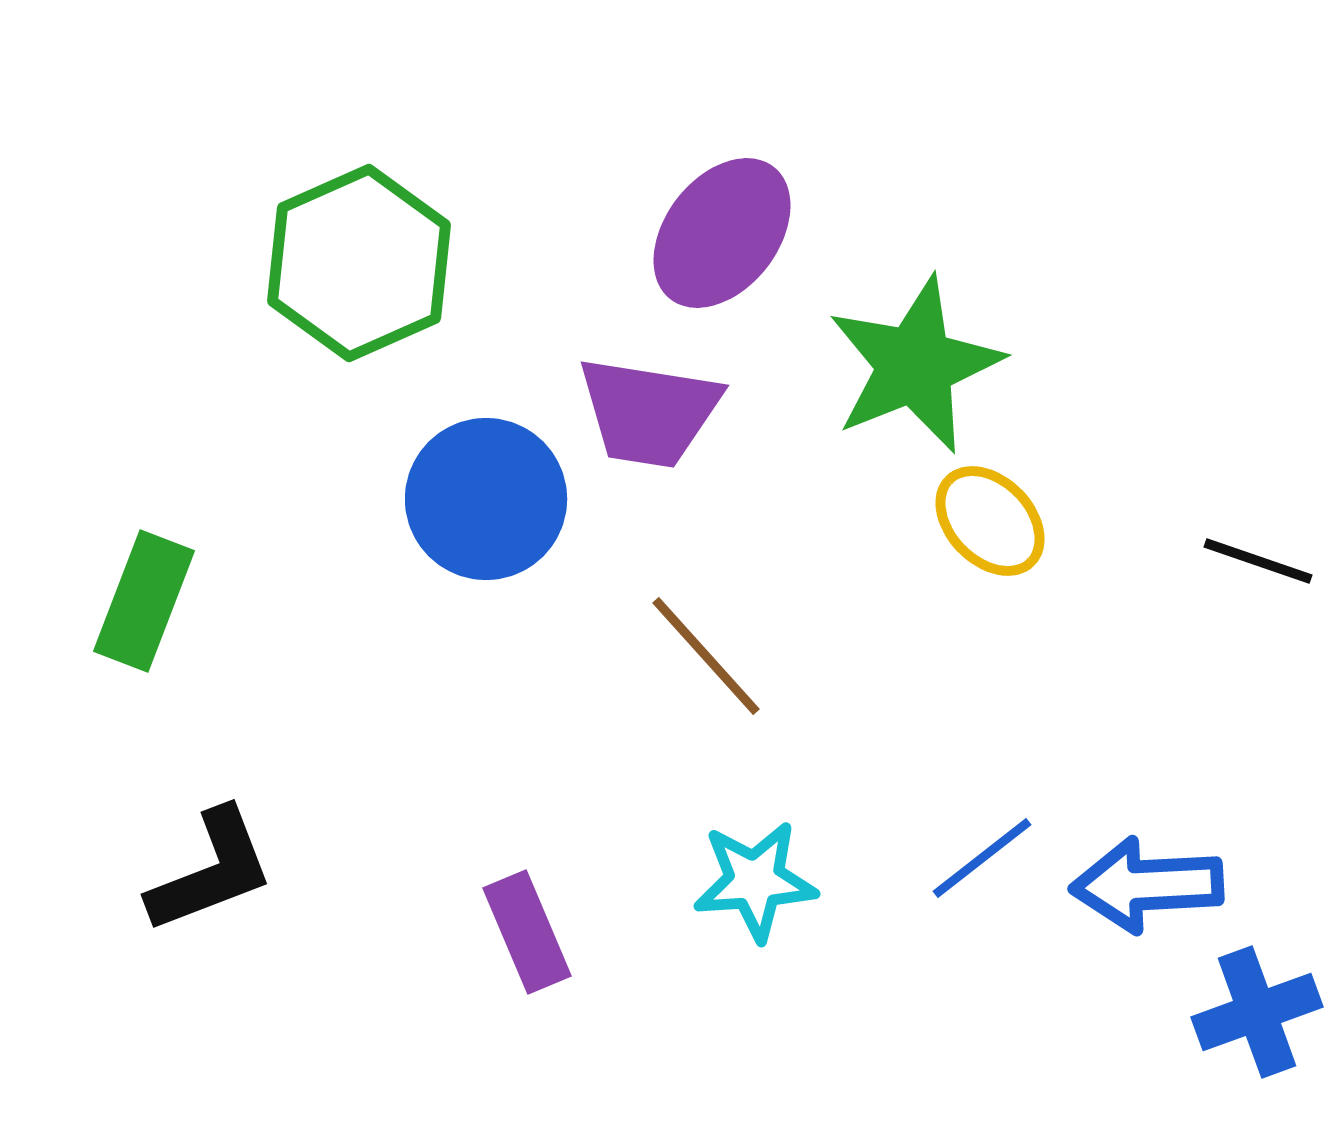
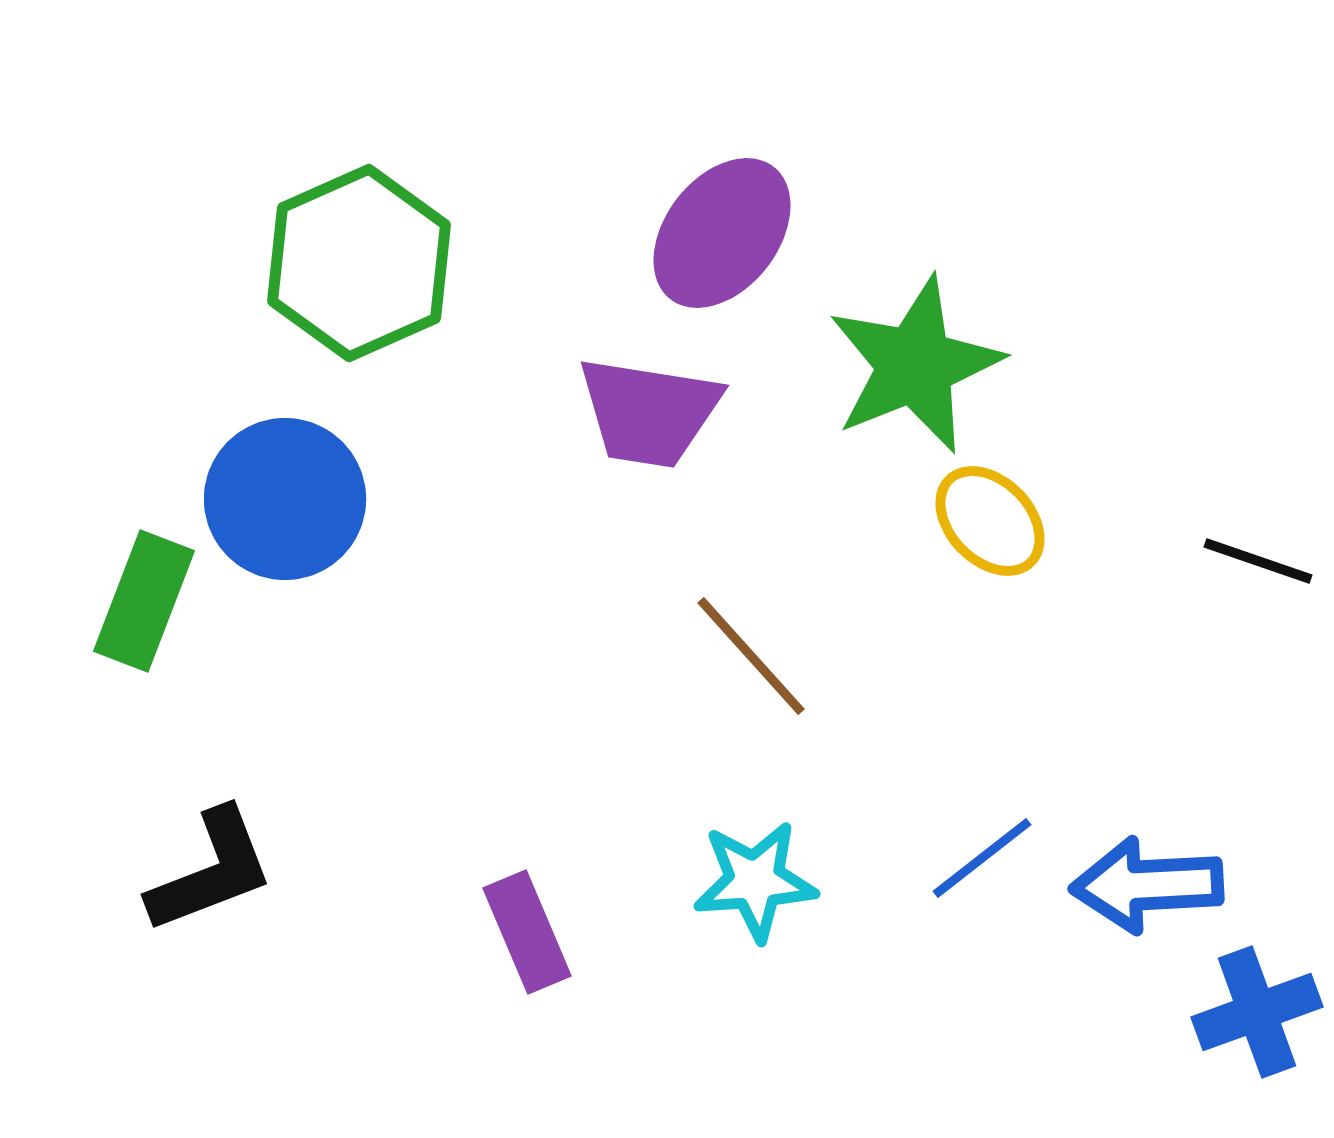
blue circle: moved 201 px left
brown line: moved 45 px right
